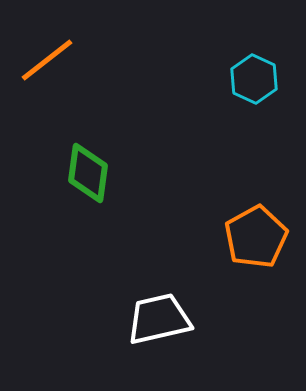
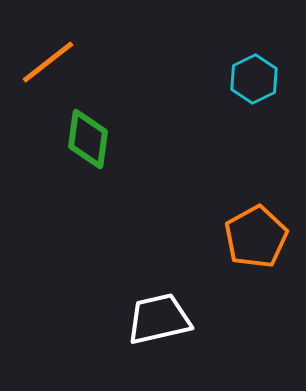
orange line: moved 1 px right, 2 px down
cyan hexagon: rotated 9 degrees clockwise
green diamond: moved 34 px up
